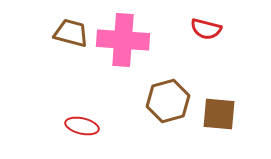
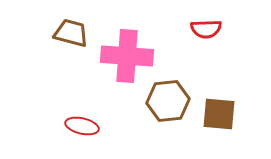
red semicircle: rotated 16 degrees counterclockwise
pink cross: moved 4 px right, 16 px down
brown hexagon: rotated 9 degrees clockwise
